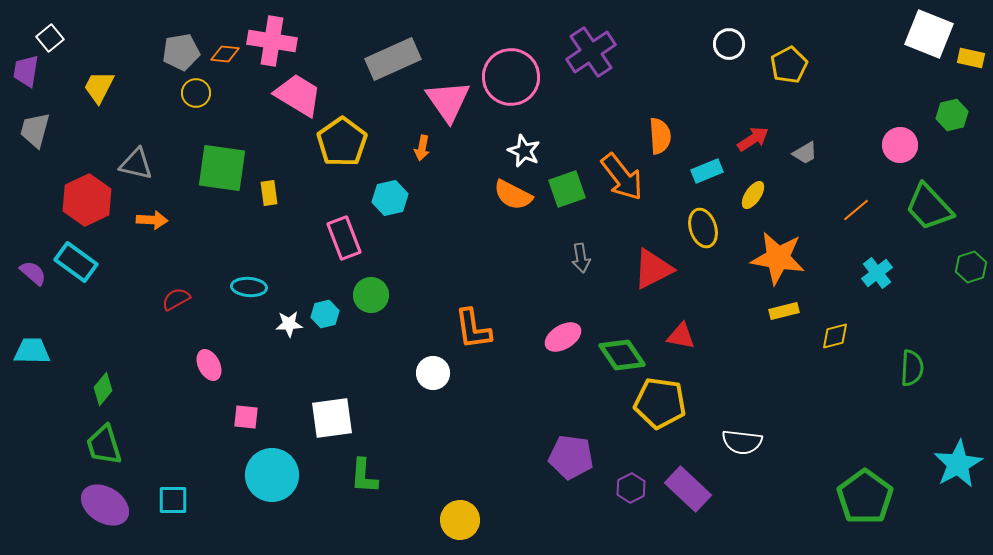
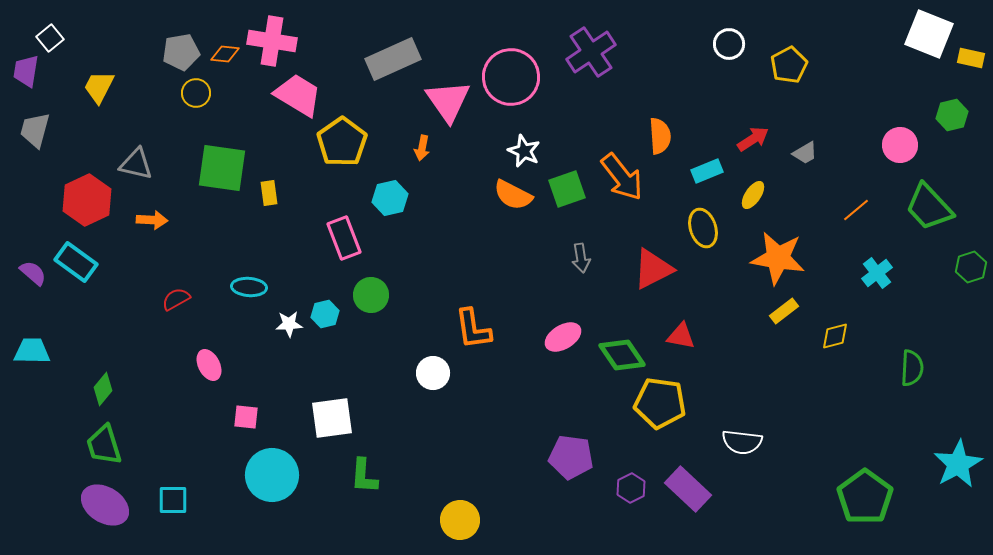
yellow rectangle at (784, 311): rotated 24 degrees counterclockwise
